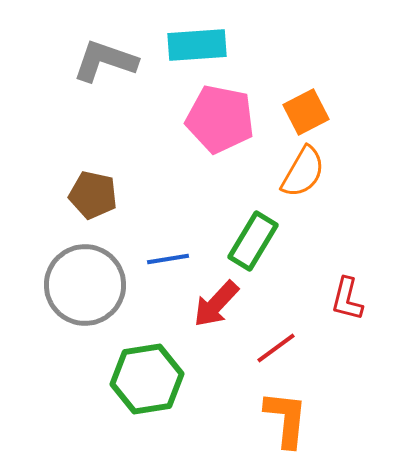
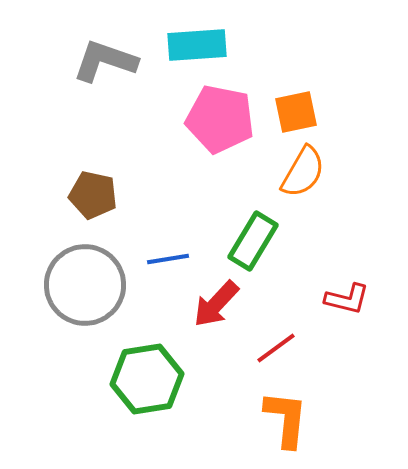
orange square: moved 10 px left; rotated 15 degrees clockwise
red L-shape: rotated 90 degrees counterclockwise
